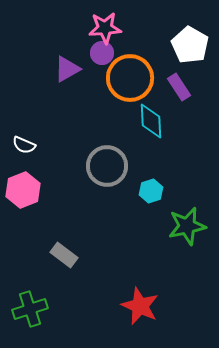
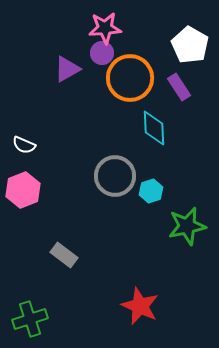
cyan diamond: moved 3 px right, 7 px down
gray circle: moved 8 px right, 10 px down
green cross: moved 10 px down
